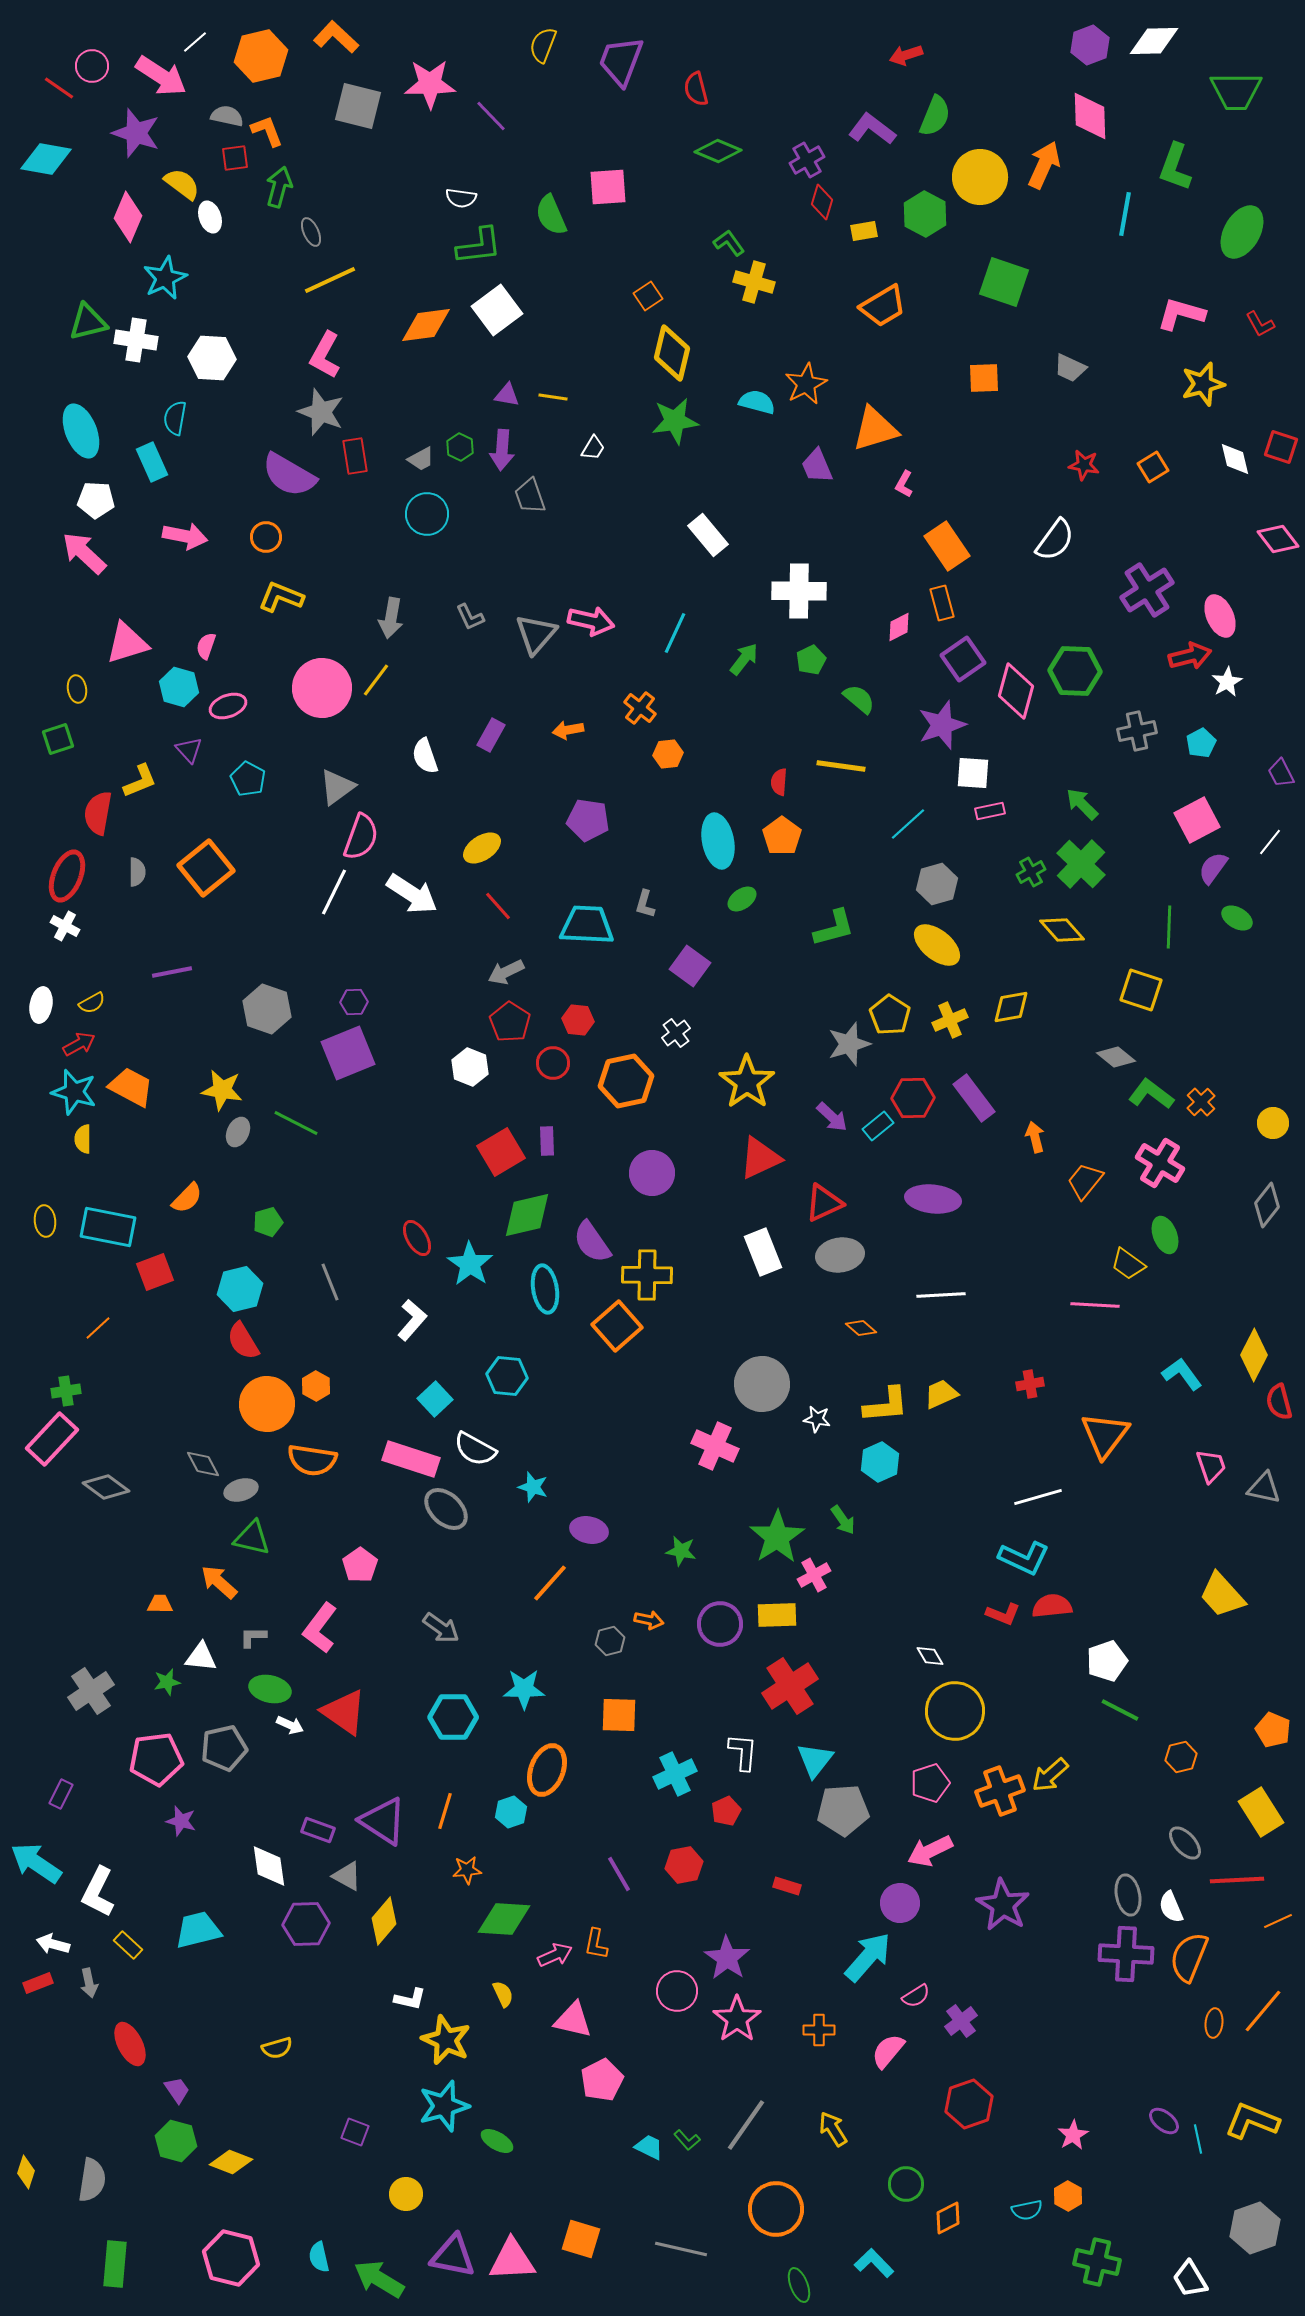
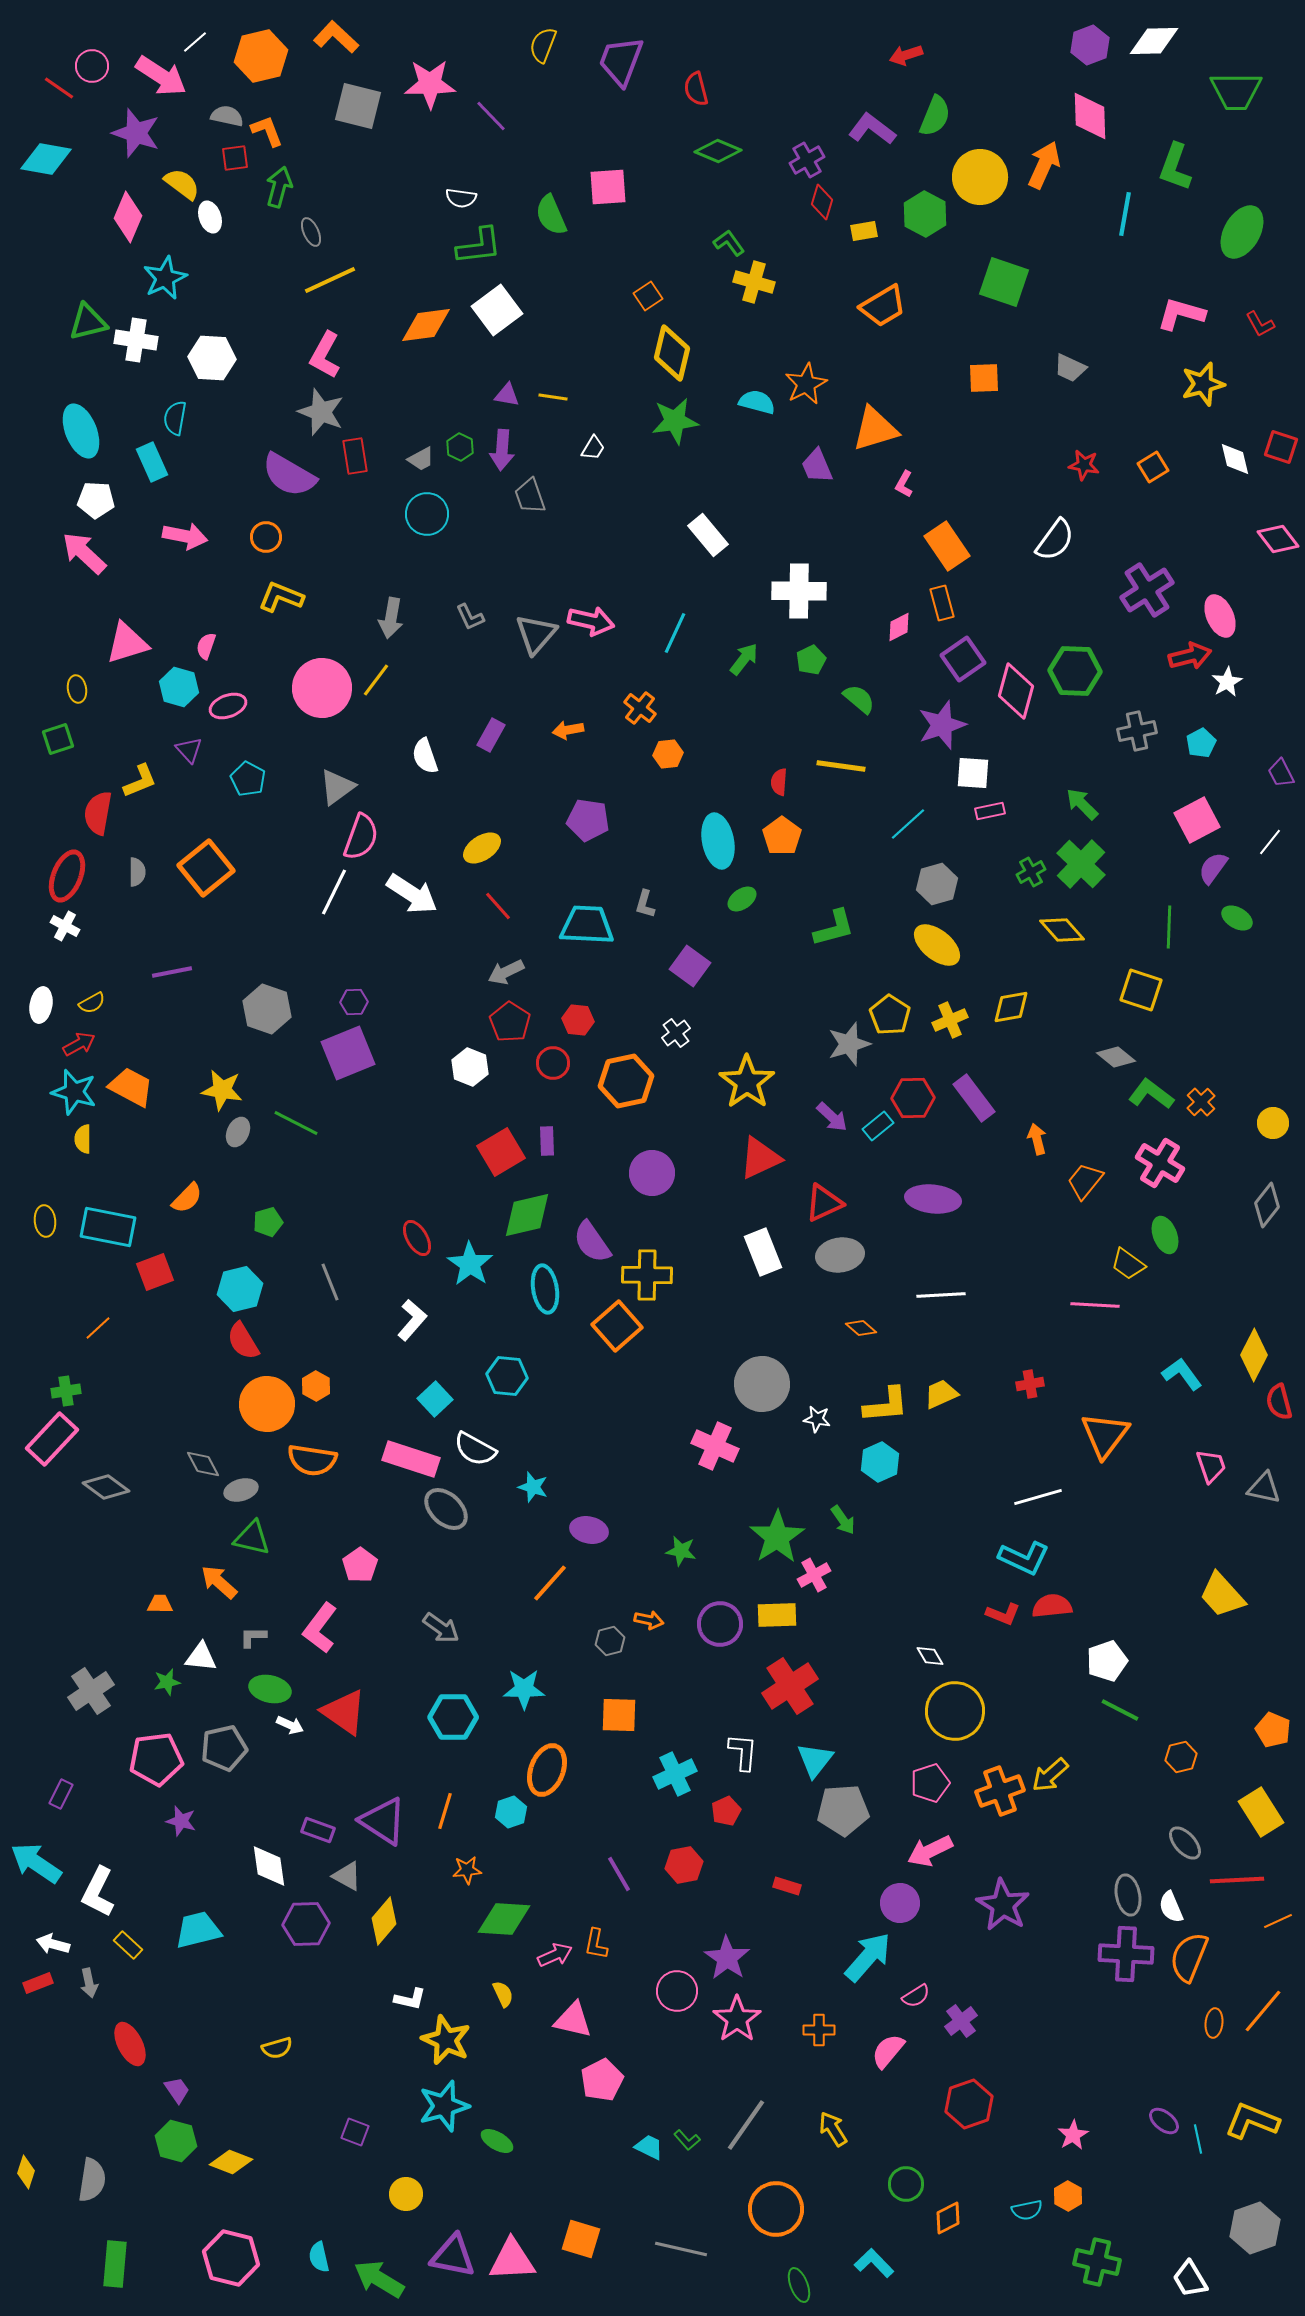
orange arrow at (1035, 1137): moved 2 px right, 2 px down
